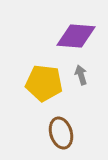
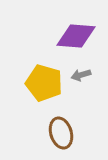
gray arrow: rotated 90 degrees counterclockwise
yellow pentagon: rotated 9 degrees clockwise
